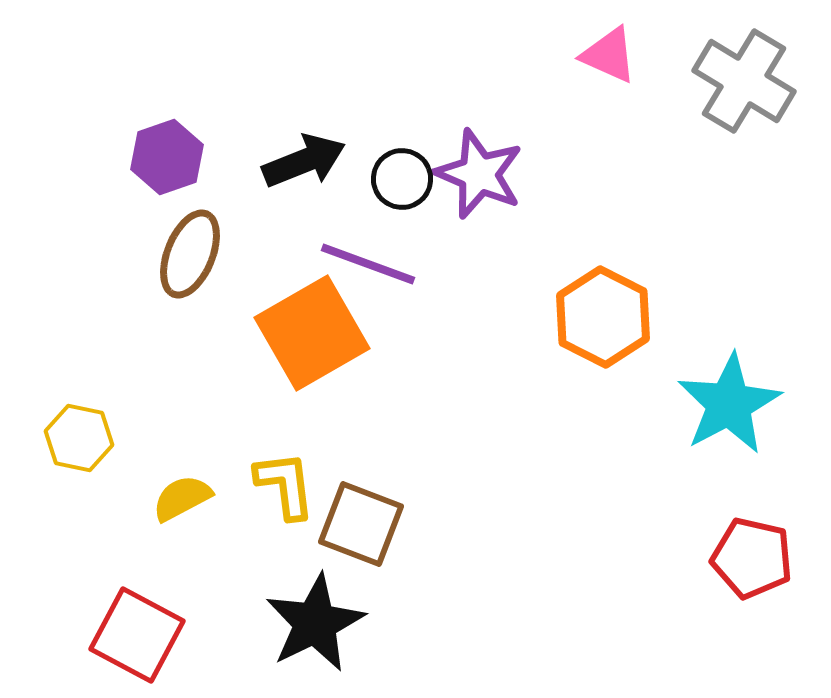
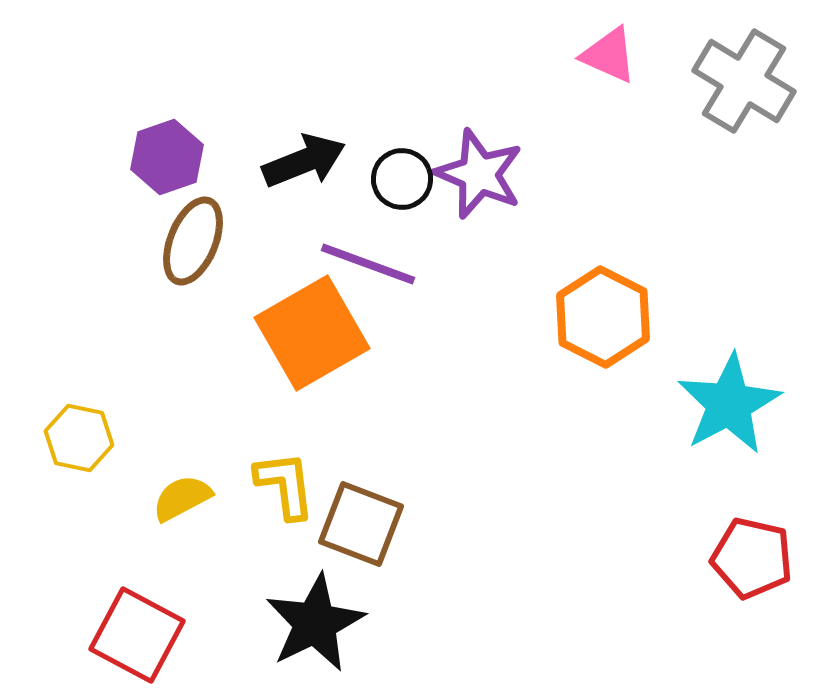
brown ellipse: moved 3 px right, 13 px up
